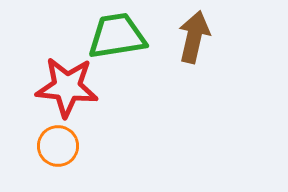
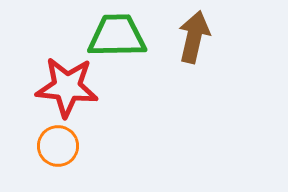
green trapezoid: rotated 8 degrees clockwise
